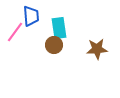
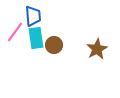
blue trapezoid: moved 2 px right
cyan rectangle: moved 23 px left, 10 px down
brown star: rotated 25 degrees counterclockwise
